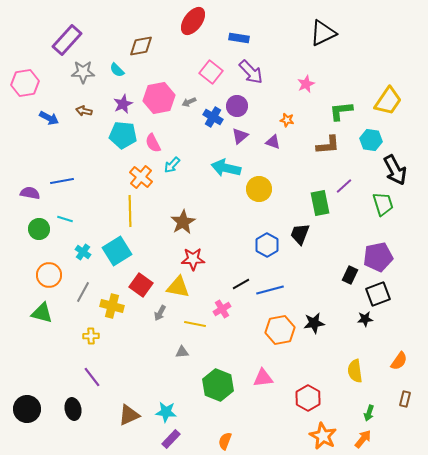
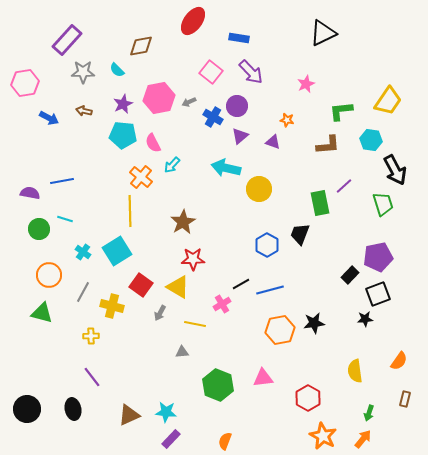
black rectangle at (350, 275): rotated 18 degrees clockwise
yellow triangle at (178, 287): rotated 20 degrees clockwise
pink cross at (222, 309): moved 5 px up
